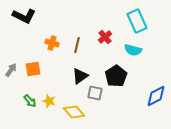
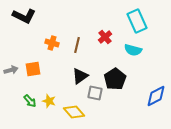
gray arrow: rotated 40 degrees clockwise
black pentagon: moved 1 px left, 3 px down
